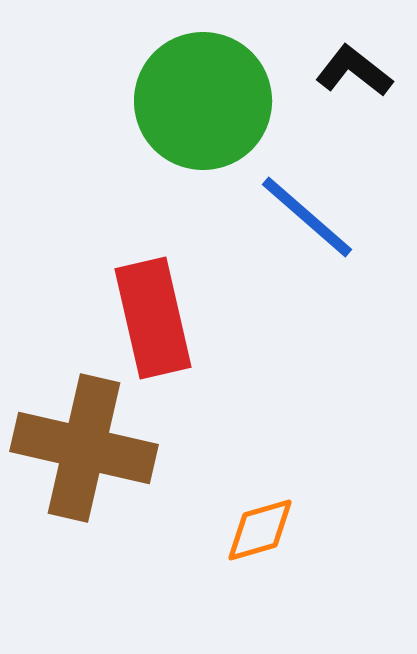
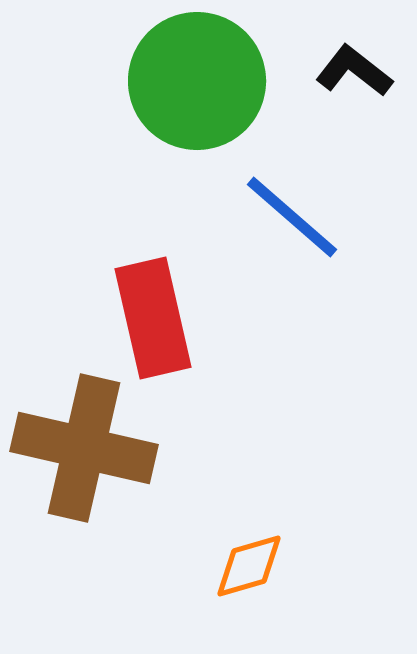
green circle: moved 6 px left, 20 px up
blue line: moved 15 px left
orange diamond: moved 11 px left, 36 px down
